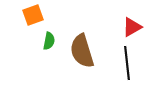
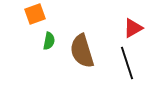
orange square: moved 2 px right, 1 px up
red triangle: moved 1 px right, 1 px down
black line: rotated 12 degrees counterclockwise
